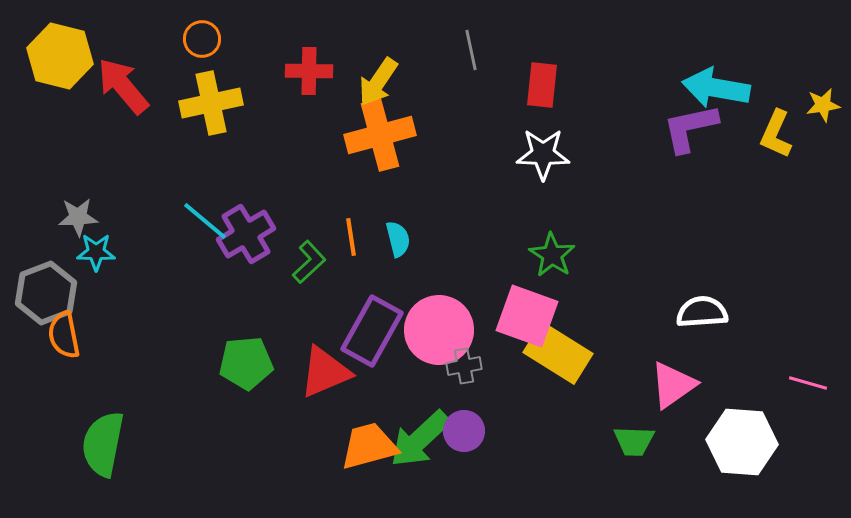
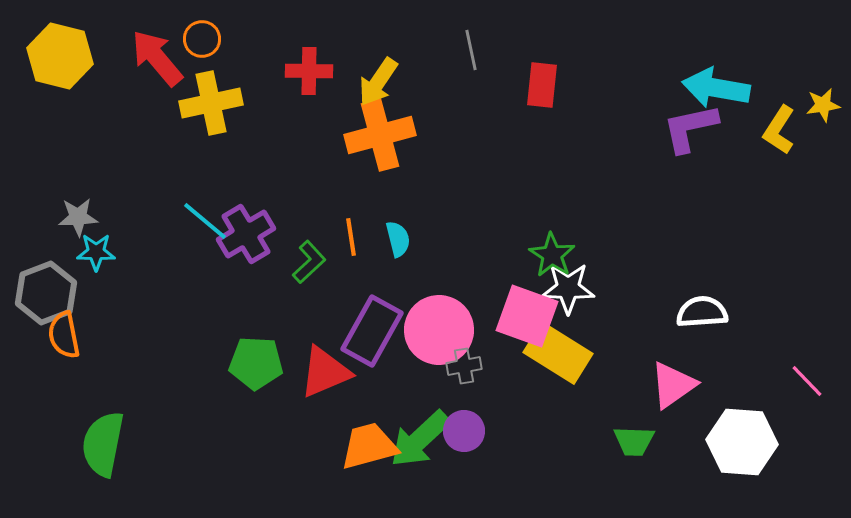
red arrow: moved 34 px right, 28 px up
yellow L-shape: moved 3 px right, 4 px up; rotated 9 degrees clockwise
white star: moved 25 px right, 134 px down
green pentagon: moved 10 px right; rotated 8 degrees clockwise
pink line: moved 1 px left, 2 px up; rotated 30 degrees clockwise
